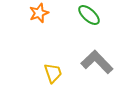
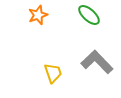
orange star: moved 1 px left, 2 px down
